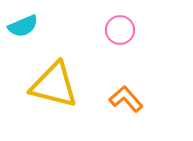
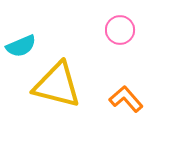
cyan semicircle: moved 2 px left, 20 px down
yellow triangle: moved 3 px right
